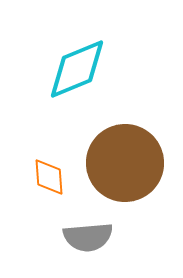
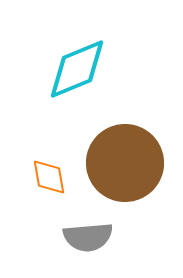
orange diamond: rotated 6 degrees counterclockwise
